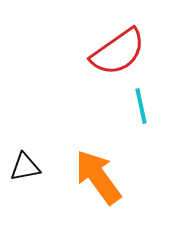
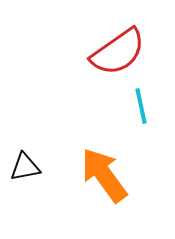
orange arrow: moved 6 px right, 2 px up
